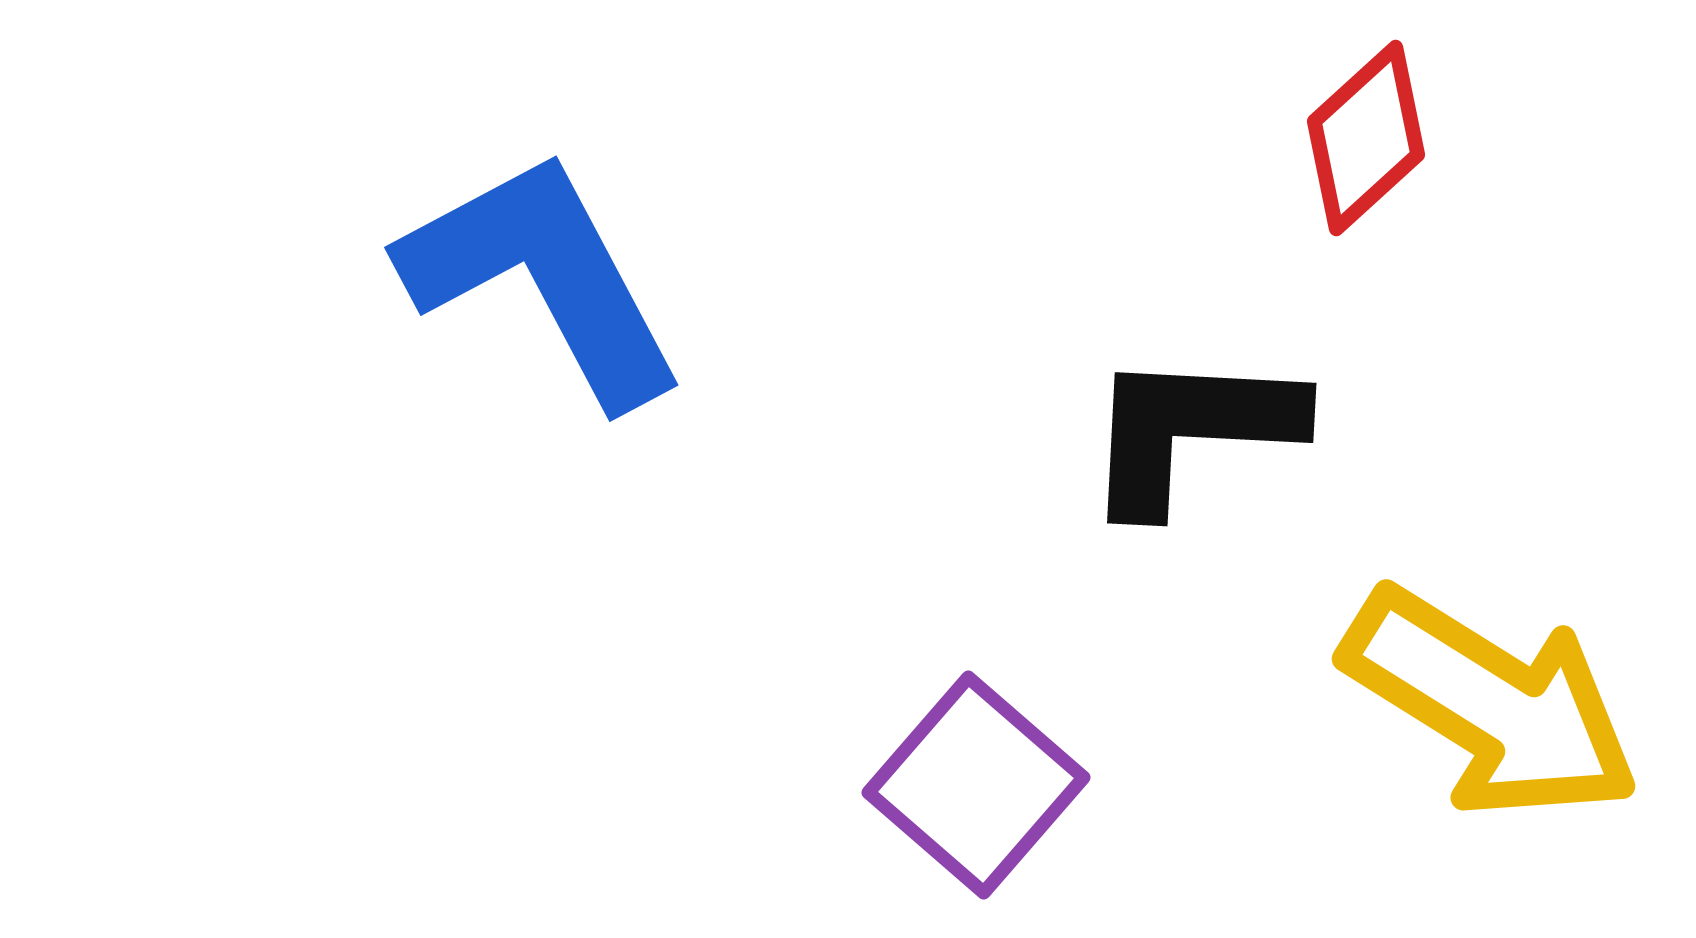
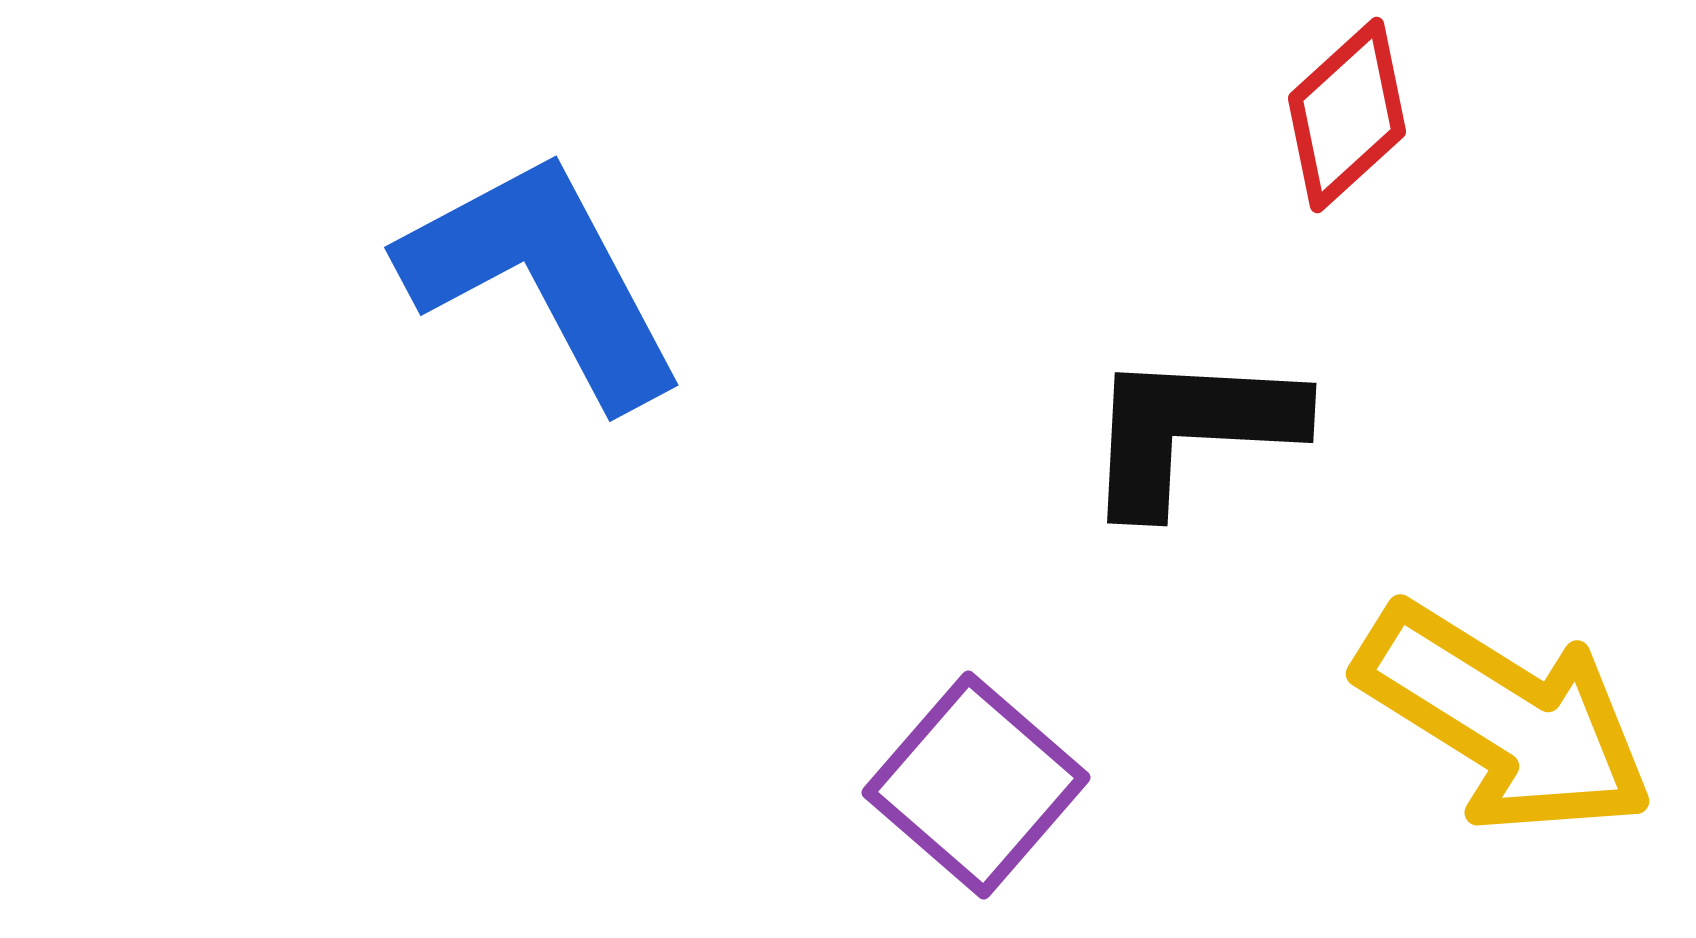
red diamond: moved 19 px left, 23 px up
yellow arrow: moved 14 px right, 15 px down
